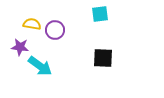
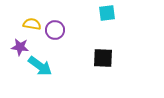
cyan square: moved 7 px right, 1 px up
